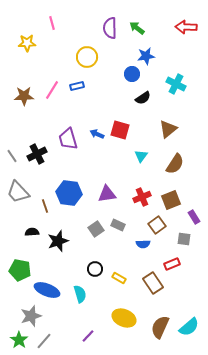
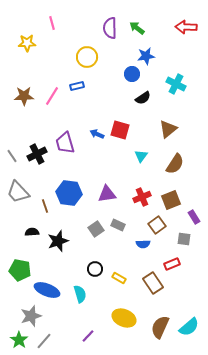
pink line at (52, 90): moved 6 px down
purple trapezoid at (68, 139): moved 3 px left, 4 px down
